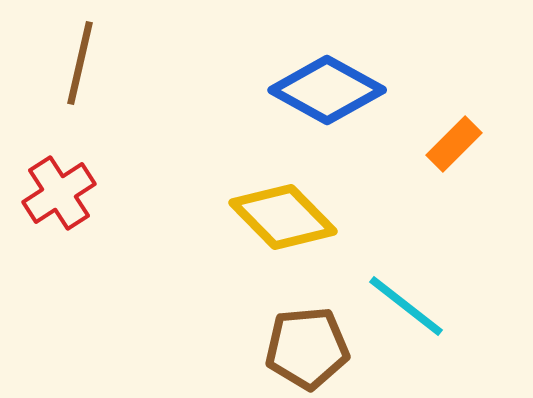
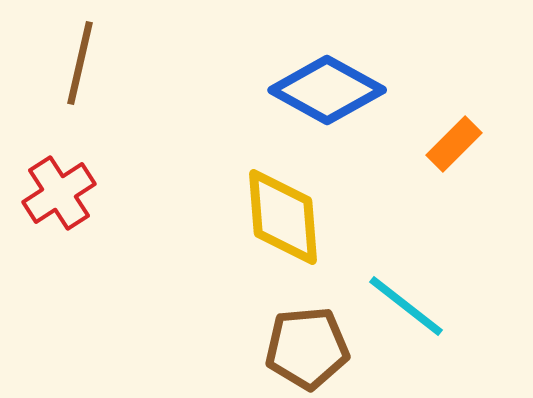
yellow diamond: rotated 40 degrees clockwise
